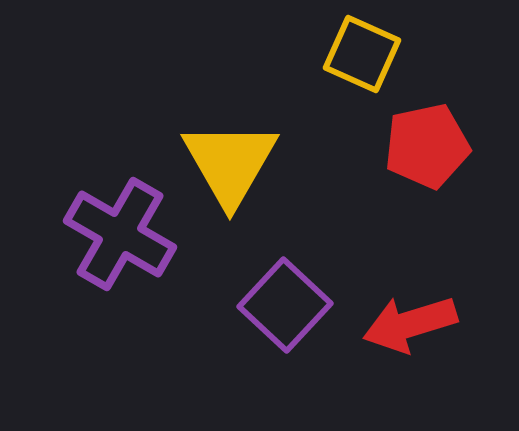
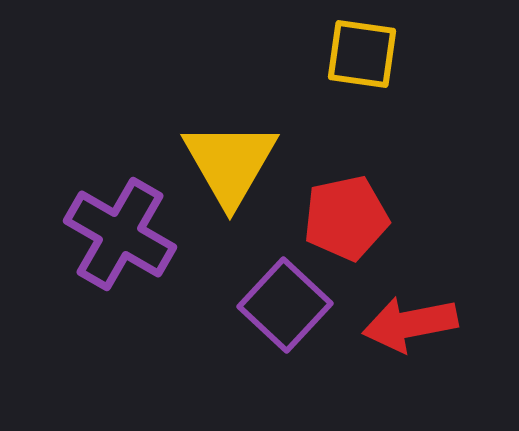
yellow square: rotated 16 degrees counterclockwise
red pentagon: moved 81 px left, 72 px down
red arrow: rotated 6 degrees clockwise
